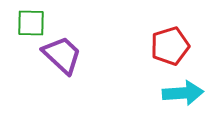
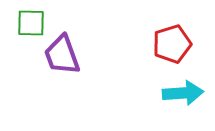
red pentagon: moved 2 px right, 2 px up
purple trapezoid: rotated 153 degrees counterclockwise
